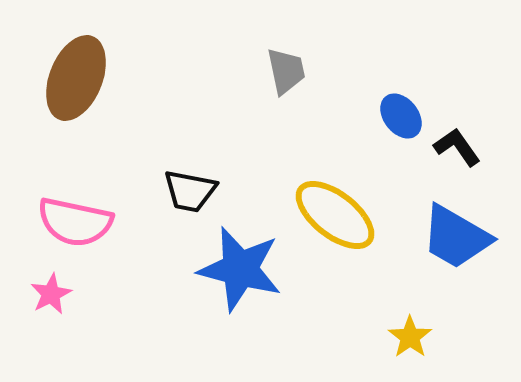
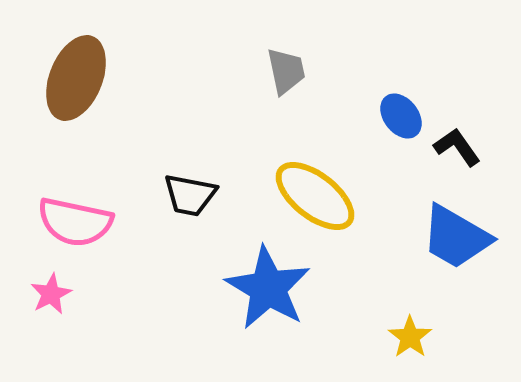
black trapezoid: moved 4 px down
yellow ellipse: moved 20 px left, 19 px up
blue star: moved 28 px right, 19 px down; rotated 16 degrees clockwise
